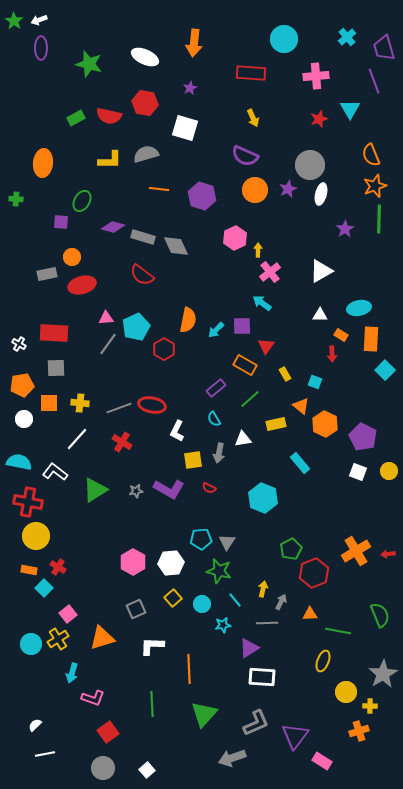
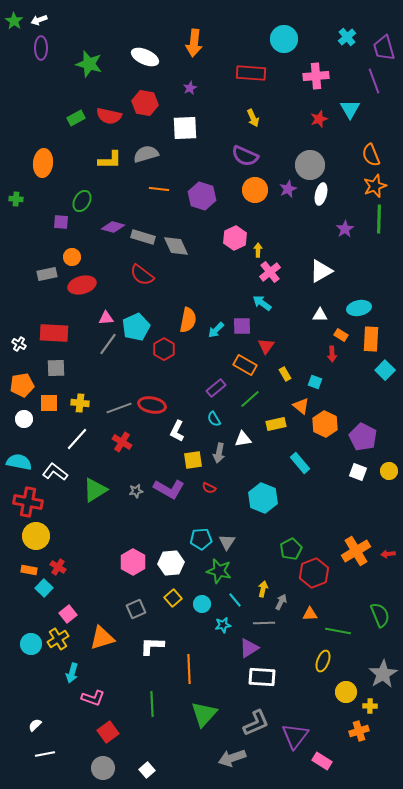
white square at (185, 128): rotated 20 degrees counterclockwise
gray line at (267, 623): moved 3 px left
